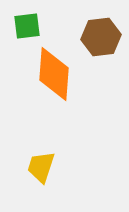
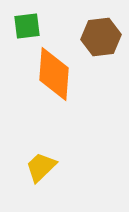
yellow trapezoid: rotated 28 degrees clockwise
